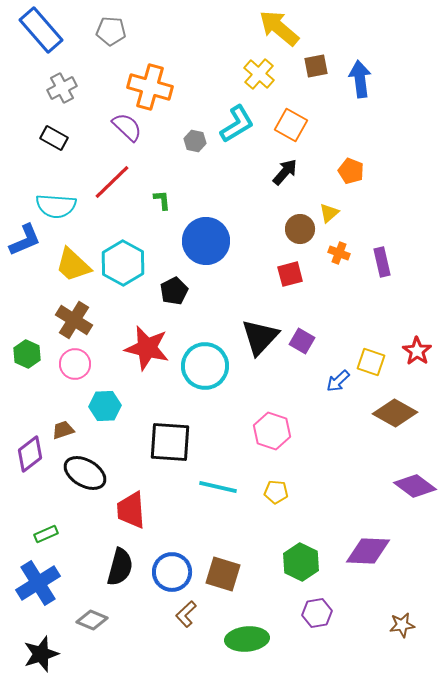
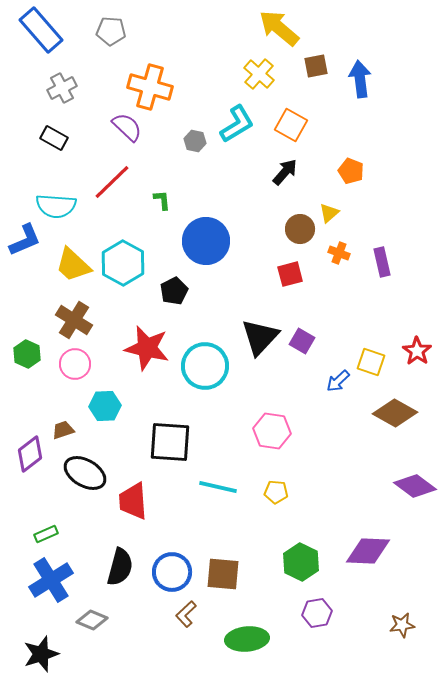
pink hexagon at (272, 431): rotated 9 degrees counterclockwise
red trapezoid at (131, 510): moved 2 px right, 9 px up
brown square at (223, 574): rotated 12 degrees counterclockwise
blue cross at (38, 583): moved 13 px right, 3 px up
